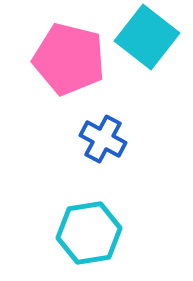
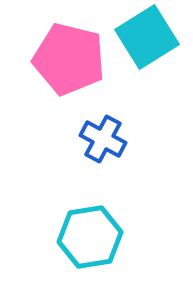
cyan square: rotated 20 degrees clockwise
cyan hexagon: moved 1 px right, 4 px down
